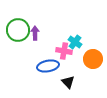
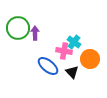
green circle: moved 2 px up
cyan cross: moved 1 px left
orange circle: moved 3 px left
blue ellipse: rotated 50 degrees clockwise
black triangle: moved 4 px right, 10 px up
